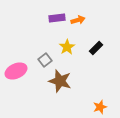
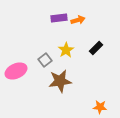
purple rectangle: moved 2 px right
yellow star: moved 1 px left, 3 px down
brown star: rotated 25 degrees counterclockwise
orange star: rotated 24 degrees clockwise
